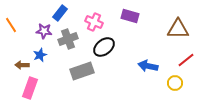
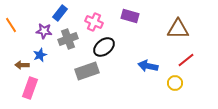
gray rectangle: moved 5 px right
